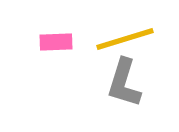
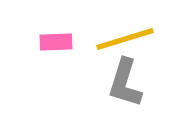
gray L-shape: moved 1 px right
